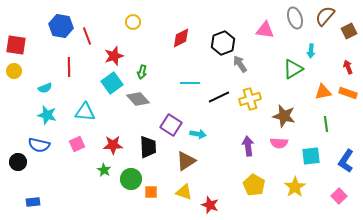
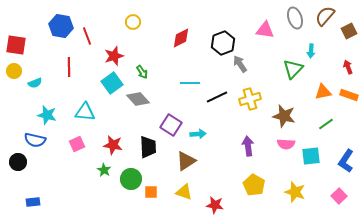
green triangle at (293, 69): rotated 15 degrees counterclockwise
green arrow at (142, 72): rotated 48 degrees counterclockwise
cyan semicircle at (45, 88): moved 10 px left, 5 px up
orange rectangle at (348, 93): moved 1 px right, 2 px down
black line at (219, 97): moved 2 px left
green line at (326, 124): rotated 63 degrees clockwise
cyan arrow at (198, 134): rotated 14 degrees counterclockwise
pink semicircle at (279, 143): moved 7 px right, 1 px down
blue semicircle at (39, 145): moved 4 px left, 5 px up
red star at (113, 145): rotated 12 degrees clockwise
yellow star at (295, 187): moved 5 px down; rotated 20 degrees counterclockwise
red star at (210, 205): moved 5 px right; rotated 12 degrees counterclockwise
